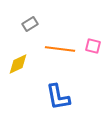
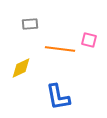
gray rectangle: rotated 28 degrees clockwise
pink square: moved 4 px left, 6 px up
yellow diamond: moved 3 px right, 4 px down
